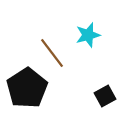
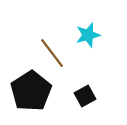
black pentagon: moved 4 px right, 3 px down
black square: moved 20 px left
